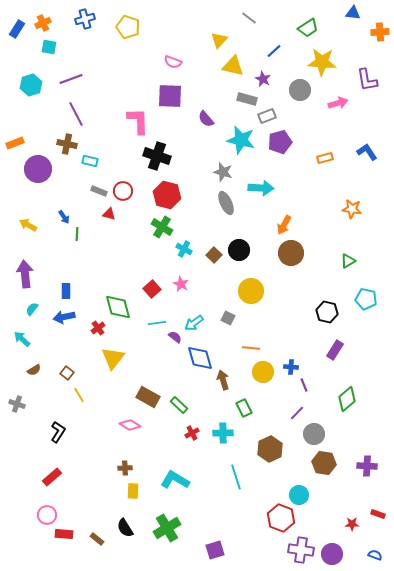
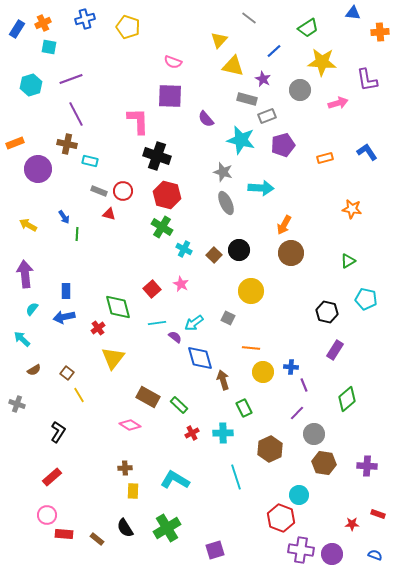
purple pentagon at (280, 142): moved 3 px right, 3 px down
